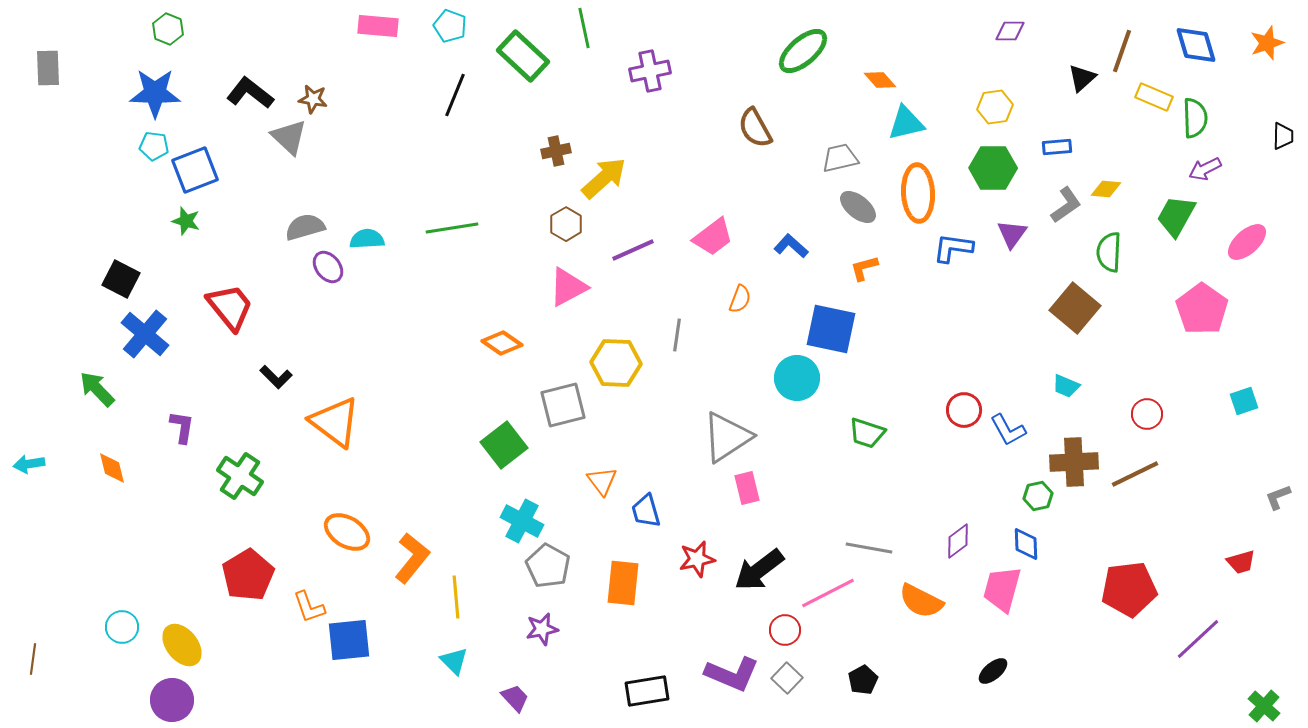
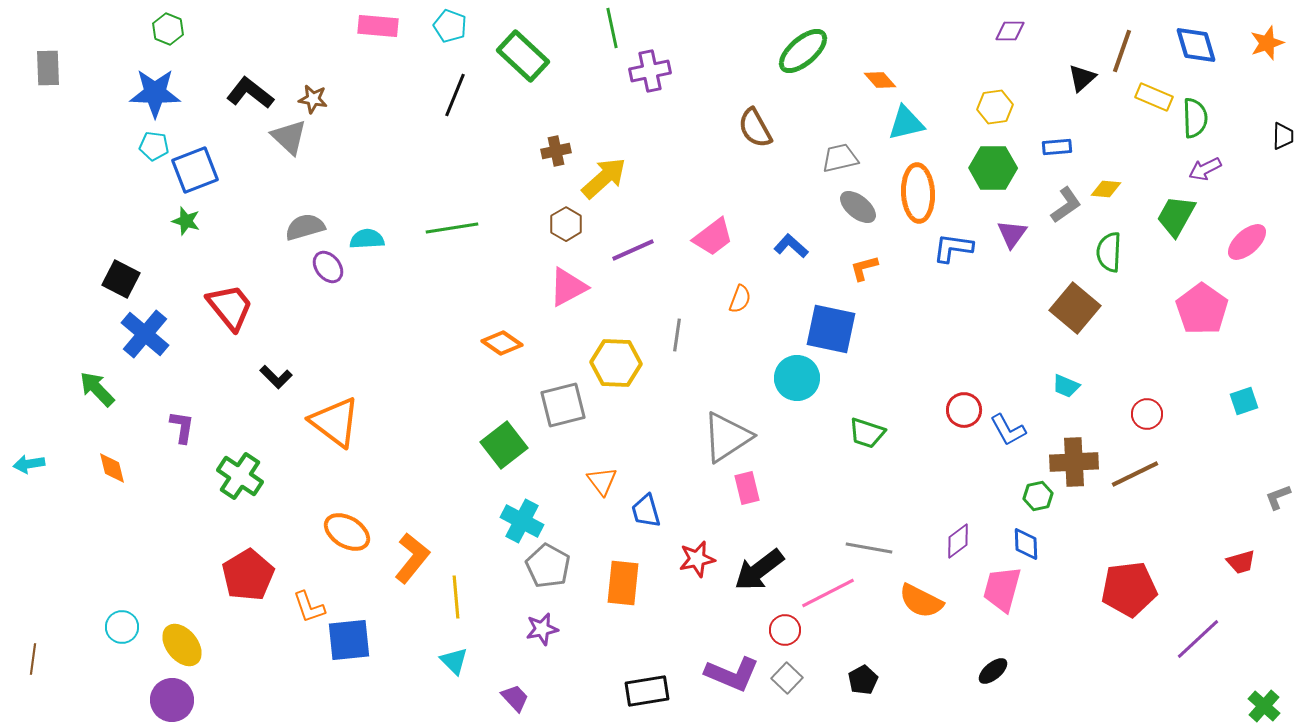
green line at (584, 28): moved 28 px right
